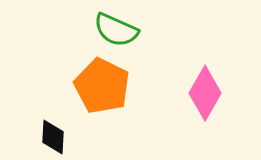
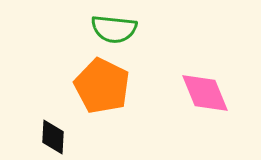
green semicircle: moved 2 px left, 1 px up; rotated 18 degrees counterclockwise
pink diamond: rotated 52 degrees counterclockwise
